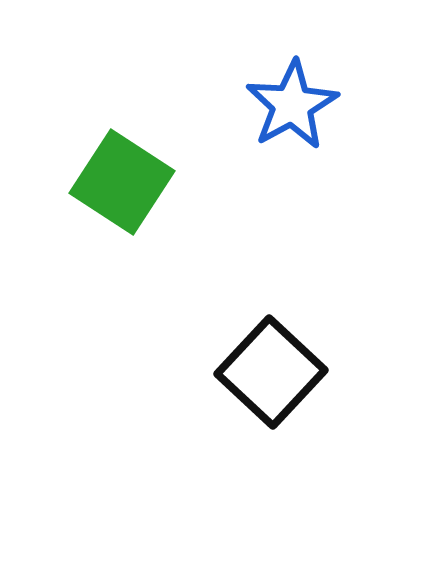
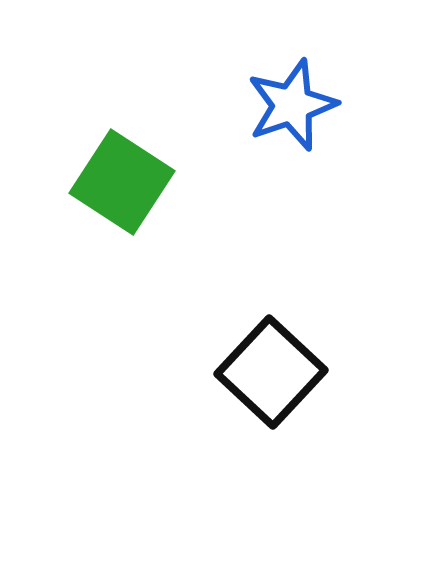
blue star: rotated 10 degrees clockwise
